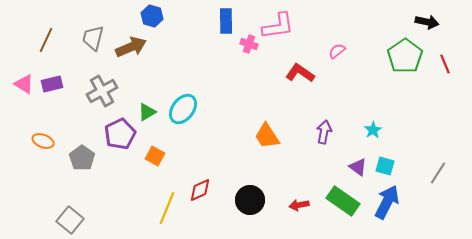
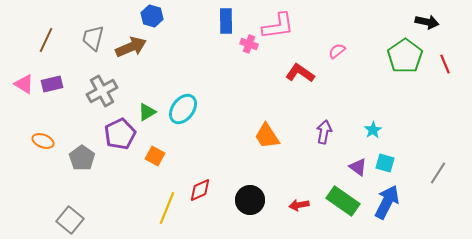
cyan square: moved 3 px up
